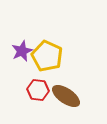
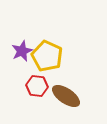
red hexagon: moved 1 px left, 4 px up
